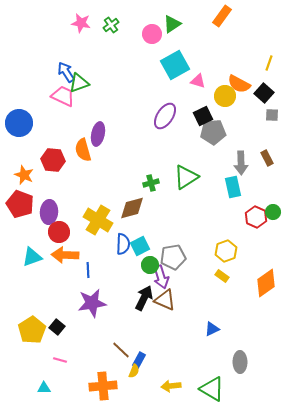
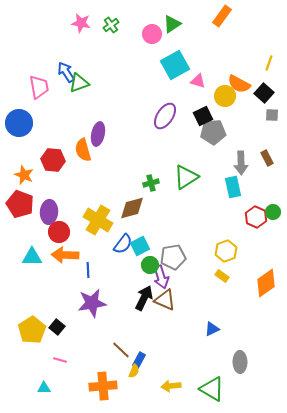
pink trapezoid at (63, 96): moved 24 px left, 9 px up; rotated 55 degrees clockwise
blue semicircle at (123, 244): rotated 35 degrees clockwise
cyan triangle at (32, 257): rotated 20 degrees clockwise
